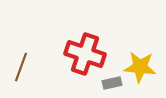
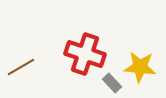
brown line: rotated 40 degrees clockwise
gray rectangle: rotated 60 degrees clockwise
